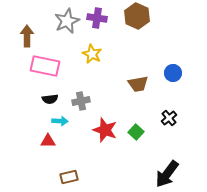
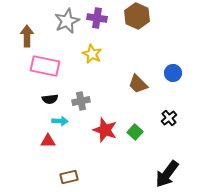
brown trapezoid: rotated 55 degrees clockwise
green square: moved 1 px left
